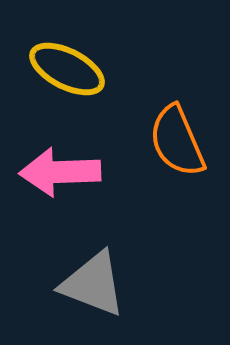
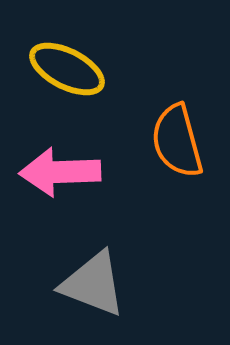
orange semicircle: rotated 8 degrees clockwise
